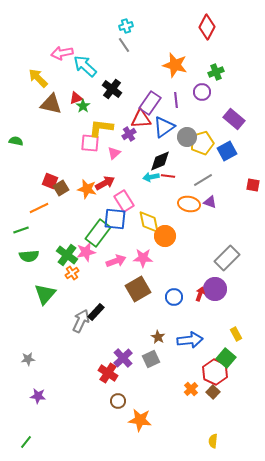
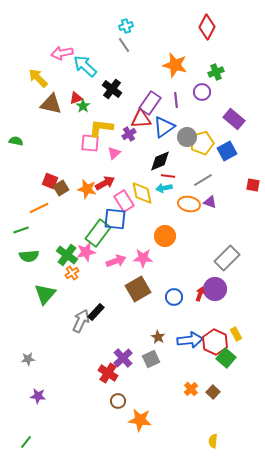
cyan arrow at (151, 177): moved 13 px right, 11 px down
yellow diamond at (149, 222): moved 7 px left, 29 px up
red hexagon at (215, 372): moved 30 px up
